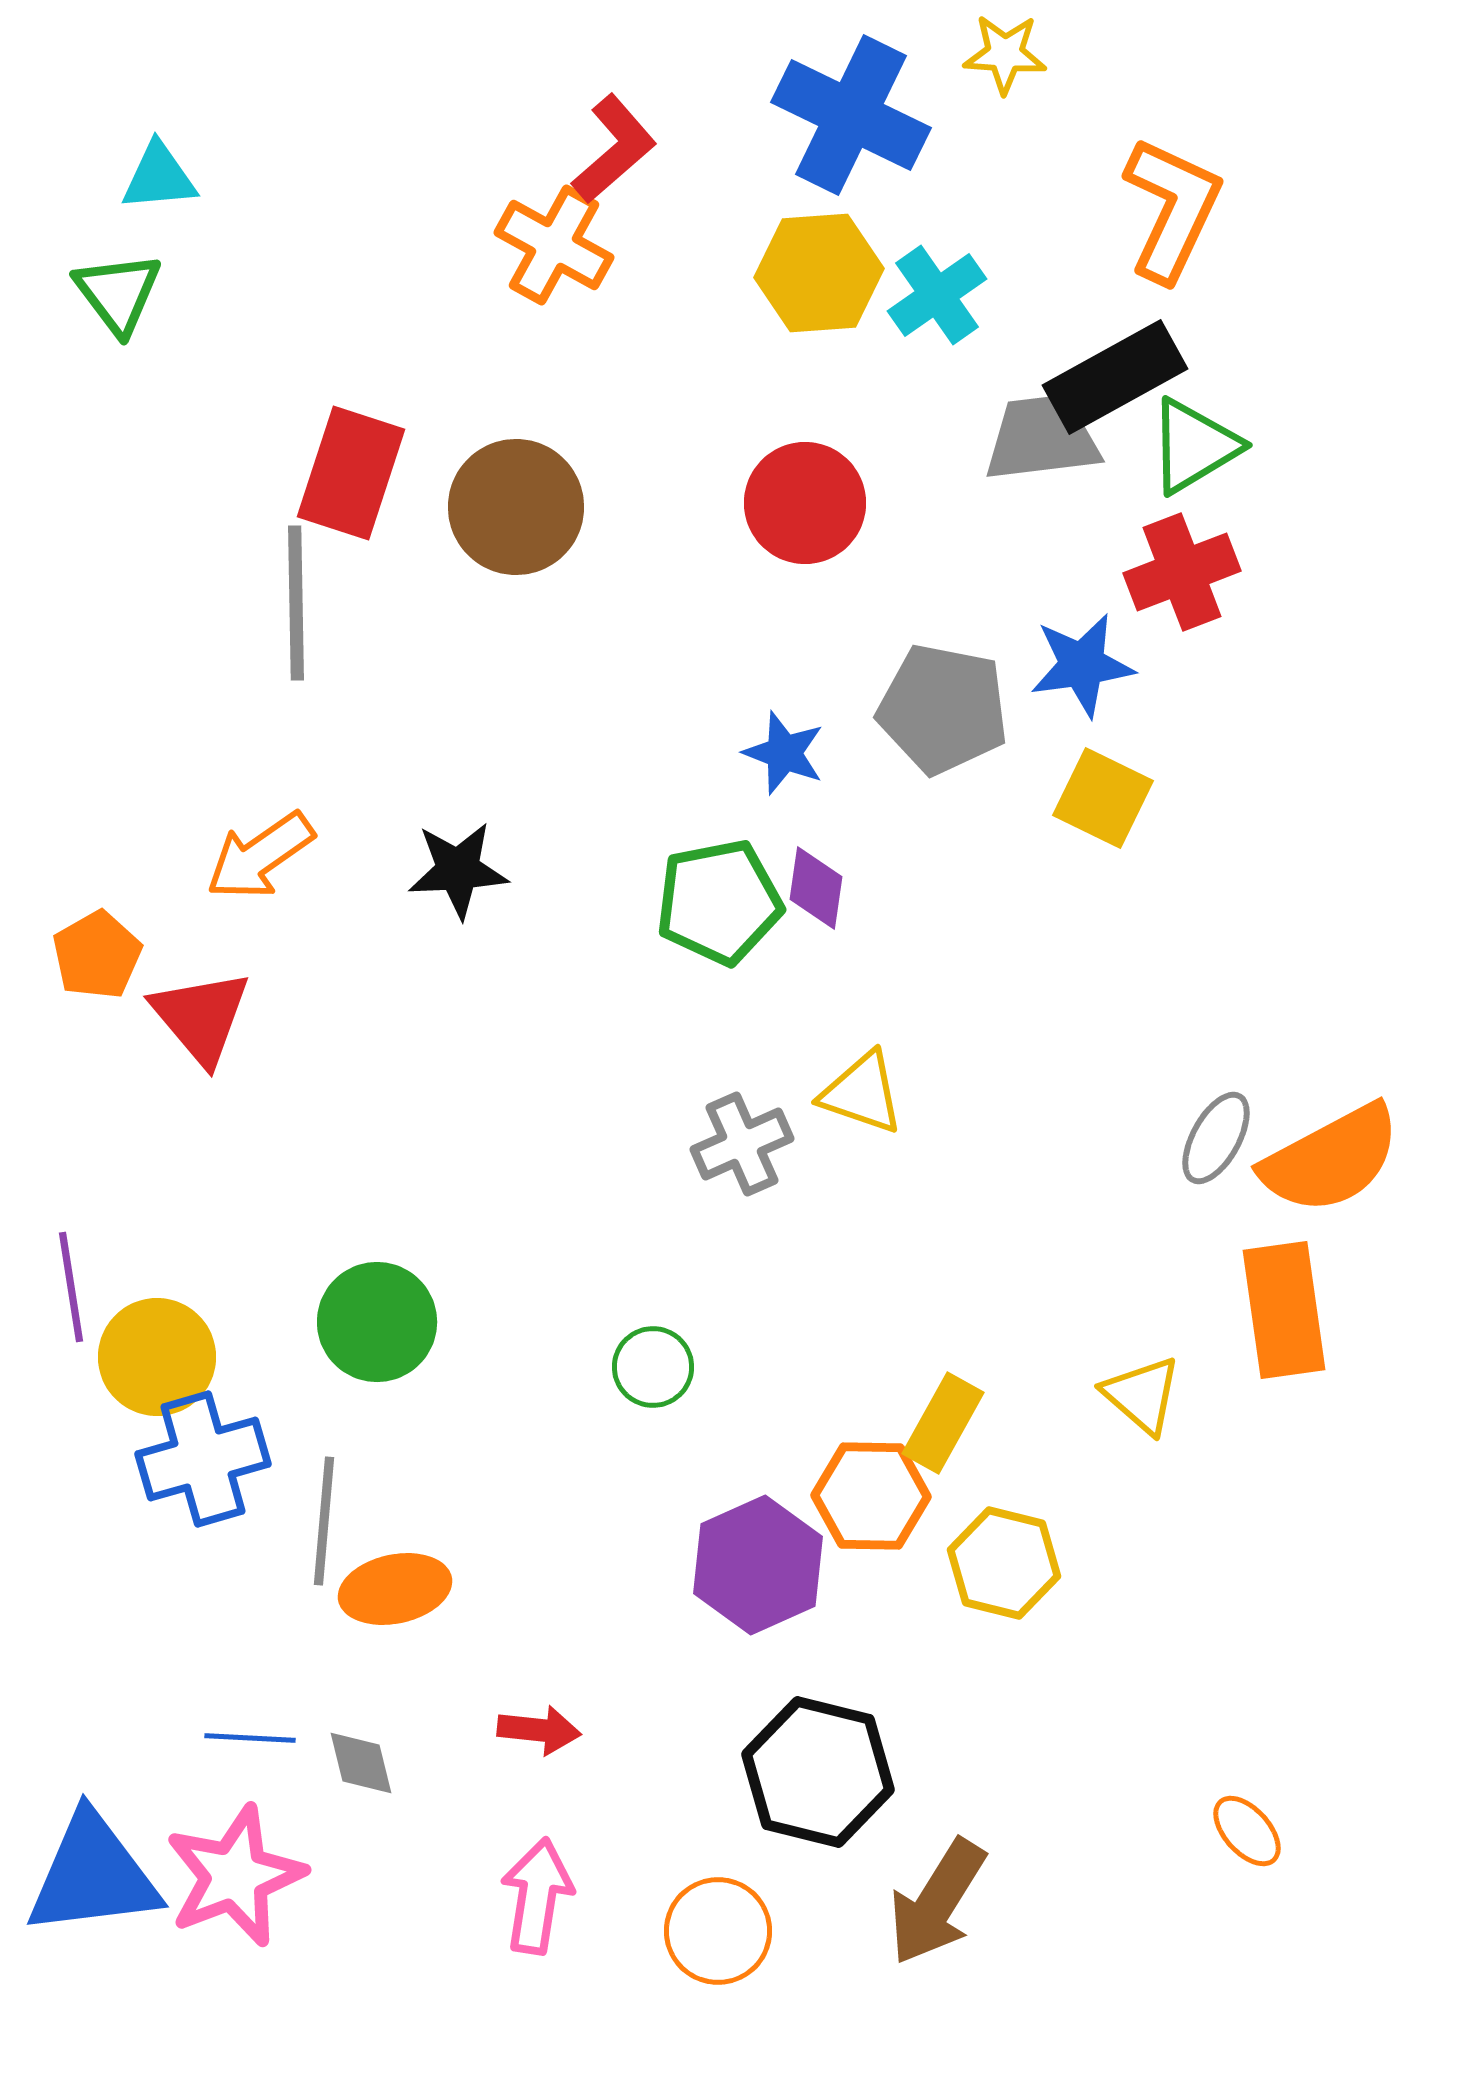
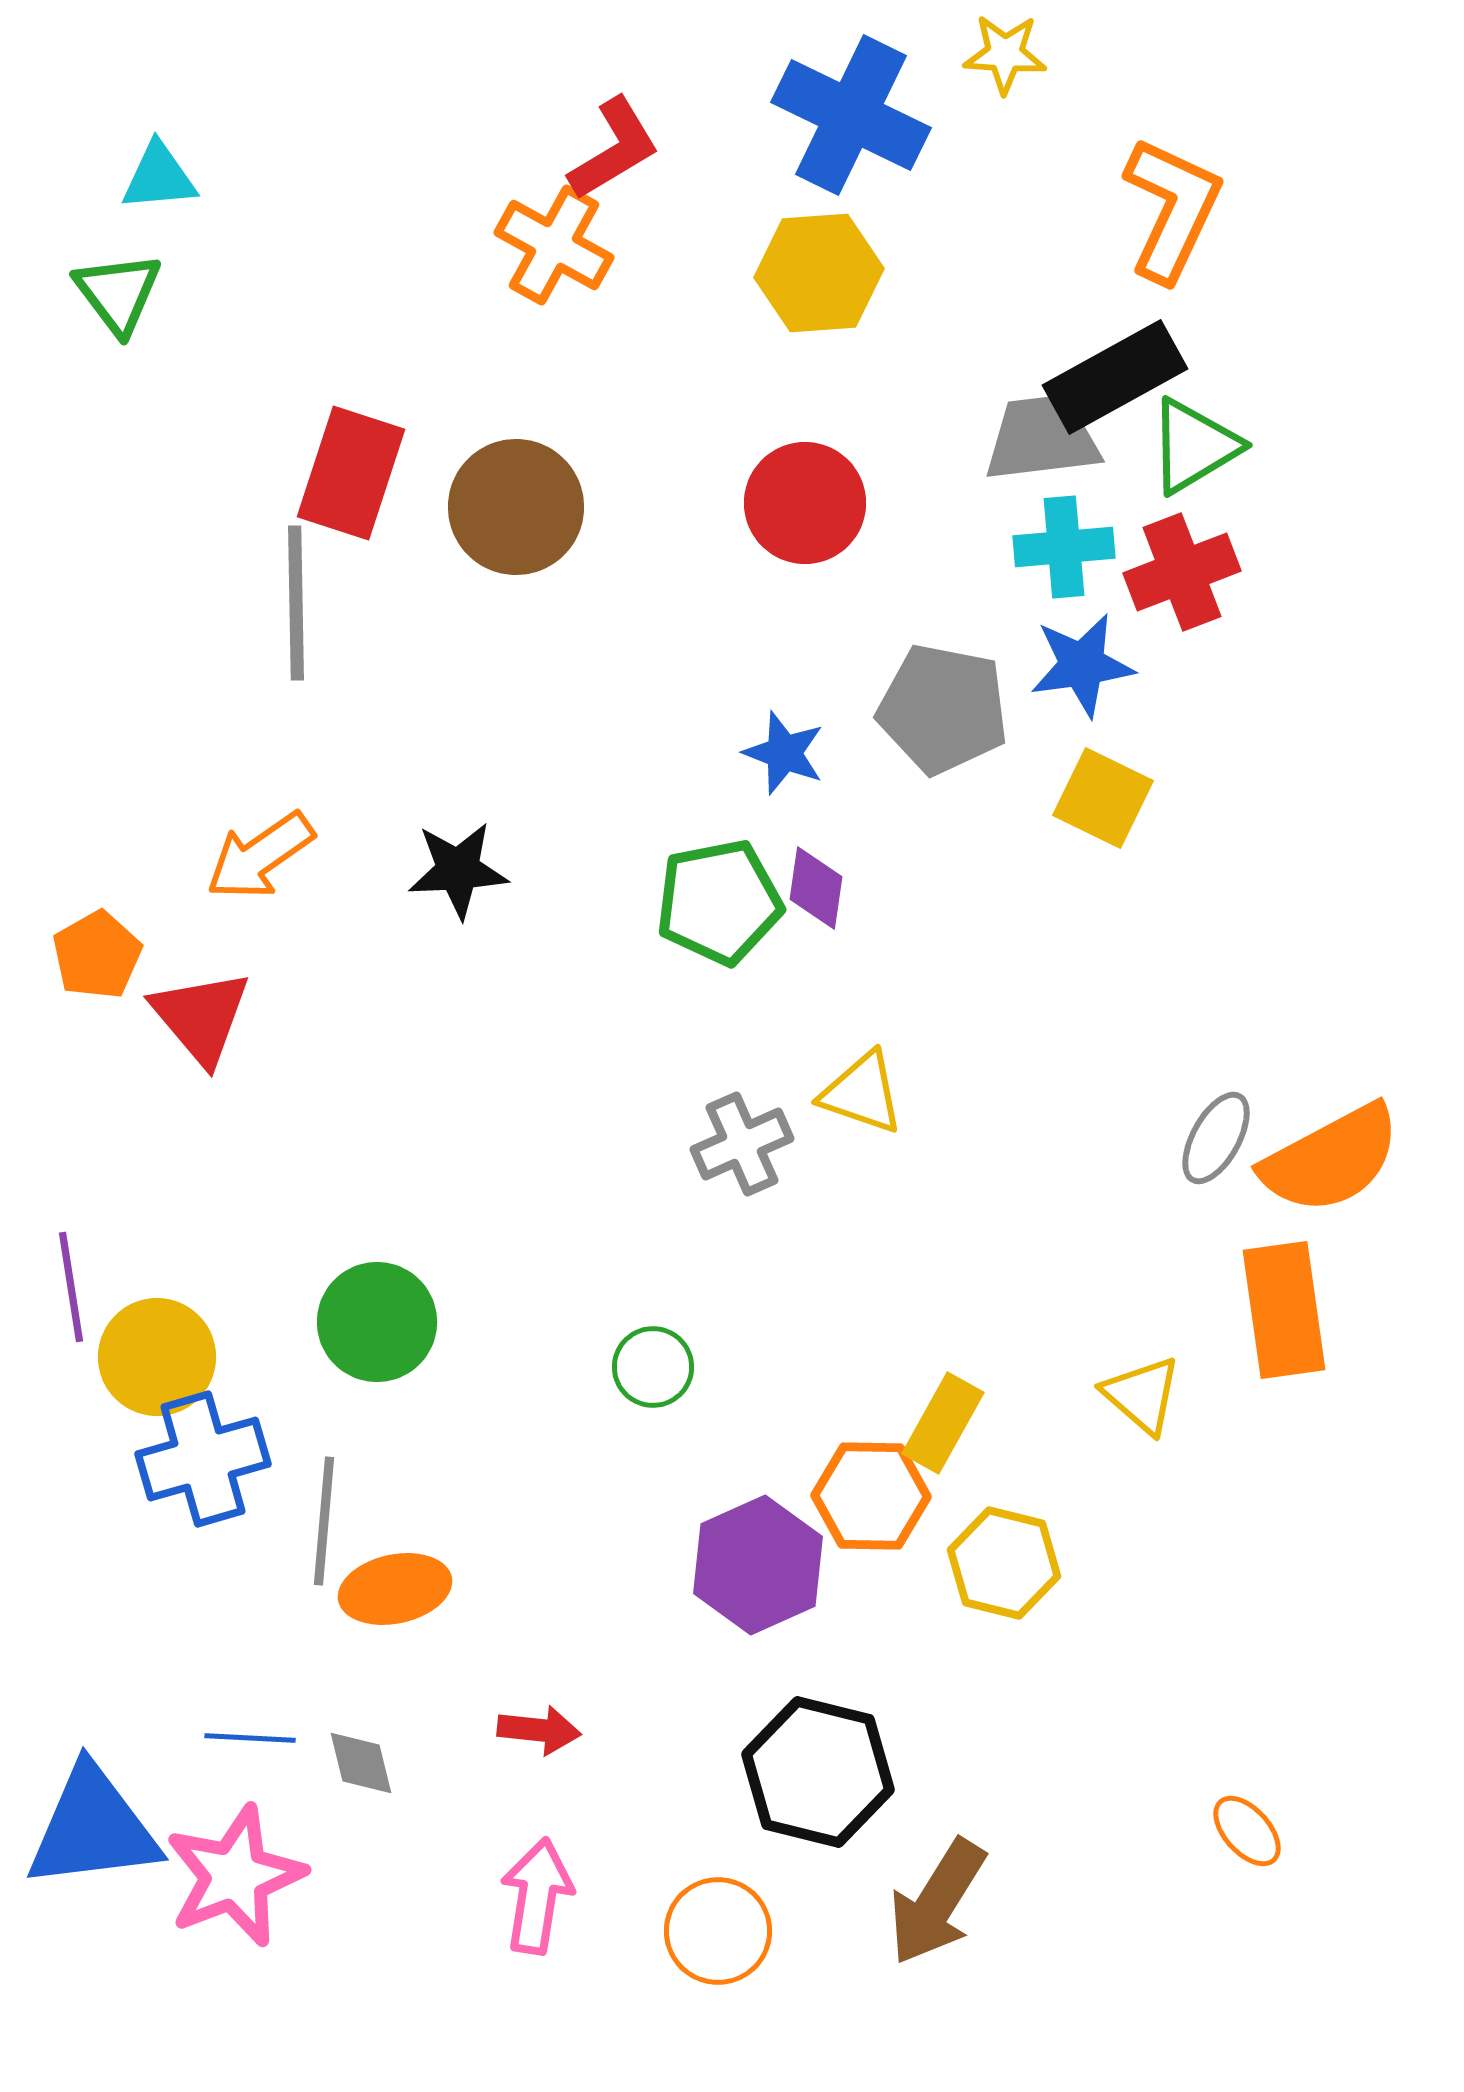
red L-shape at (614, 149): rotated 10 degrees clockwise
cyan cross at (937, 295): moved 127 px right, 252 px down; rotated 30 degrees clockwise
blue triangle at (93, 1875): moved 47 px up
